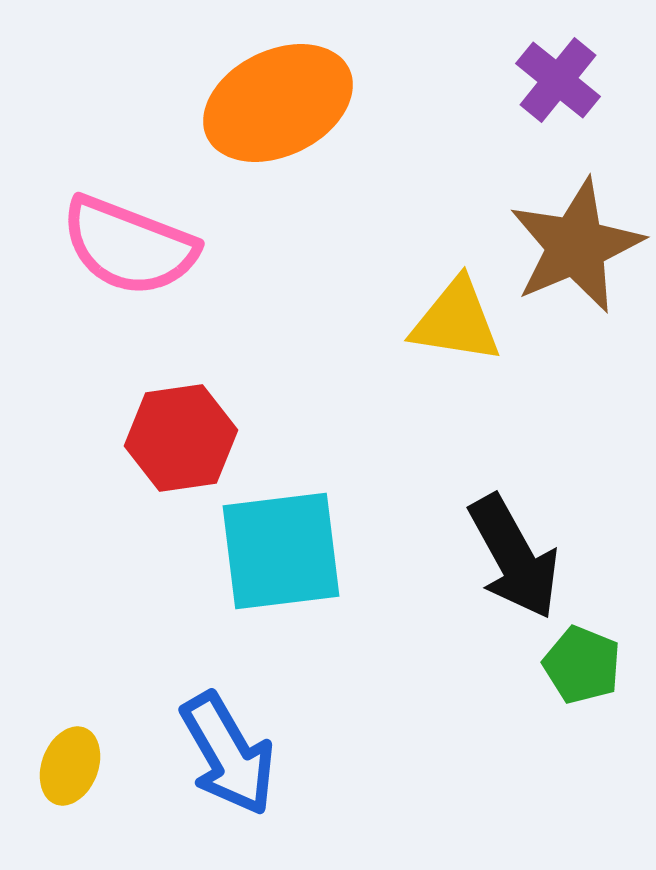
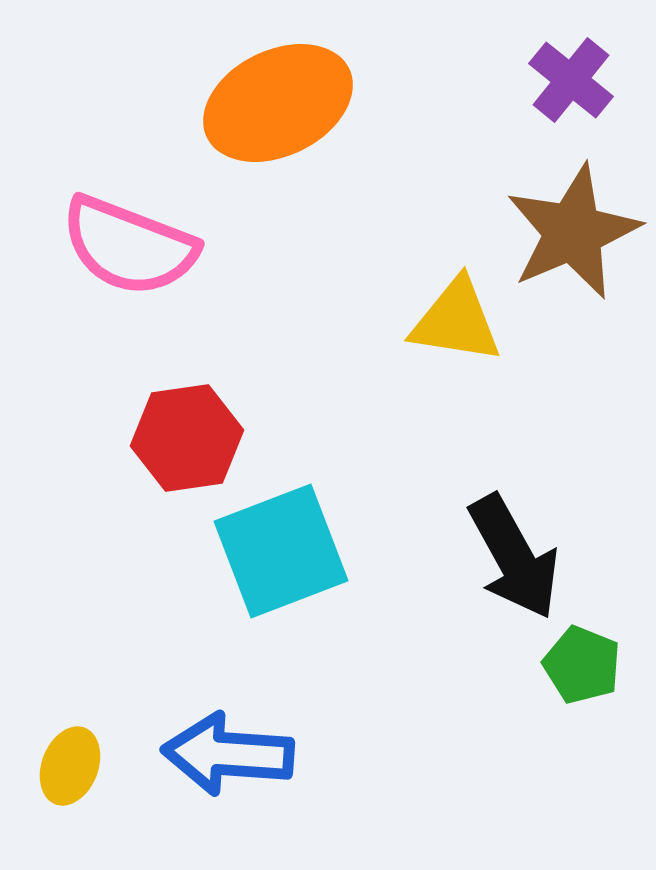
purple cross: moved 13 px right
brown star: moved 3 px left, 14 px up
red hexagon: moved 6 px right
cyan square: rotated 14 degrees counterclockwise
blue arrow: rotated 124 degrees clockwise
